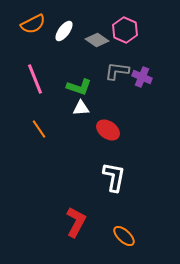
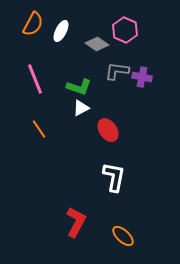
orange semicircle: rotated 35 degrees counterclockwise
white ellipse: moved 3 px left; rotated 10 degrees counterclockwise
gray diamond: moved 4 px down
purple cross: rotated 12 degrees counterclockwise
white triangle: rotated 24 degrees counterclockwise
red ellipse: rotated 20 degrees clockwise
orange ellipse: moved 1 px left
